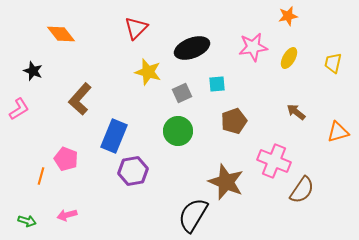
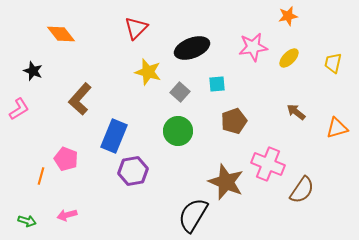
yellow ellipse: rotated 15 degrees clockwise
gray square: moved 2 px left, 1 px up; rotated 24 degrees counterclockwise
orange triangle: moved 1 px left, 4 px up
pink cross: moved 6 px left, 3 px down
